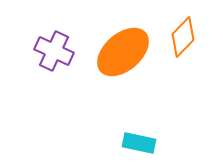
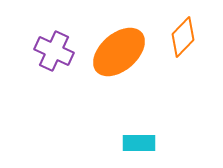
orange ellipse: moved 4 px left
cyan rectangle: rotated 12 degrees counterclockwise
